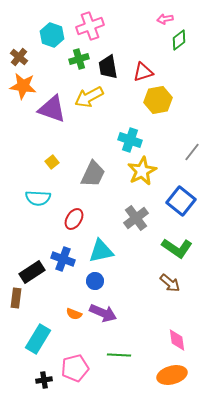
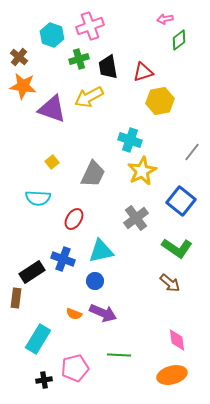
yellow hexagon: moved 2 px right, 1 px down
